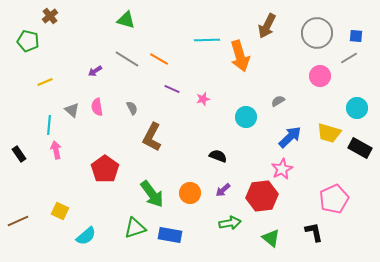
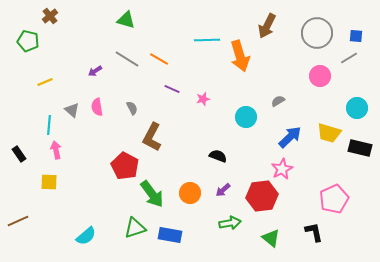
black rectangle at (360, 148): rotated 15 degrees counterclockwise
red pentagon at (105, 169): moved 20 px right, 3 px up; rotated 8 degrees counterclockwise
yellow square at (60, 211): moved 11 px left, 29 px up; rotated 24 degrees counterclockwise
